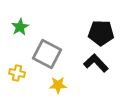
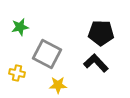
green star: rotated 18 degrees clockwise
